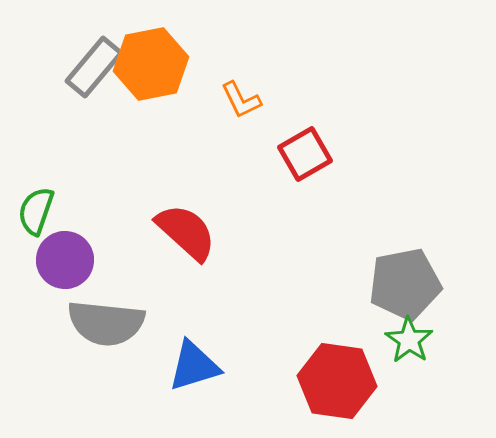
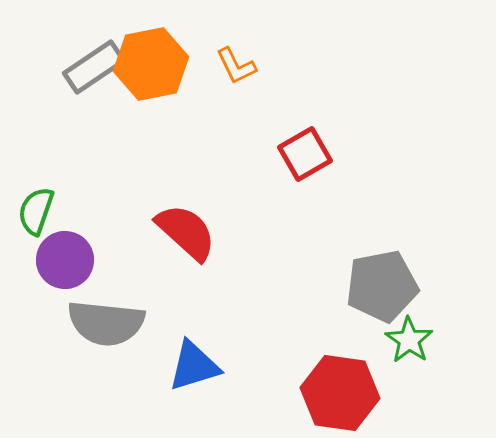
gray rectangle: rotated 16 degrees clockwise
orange L-shape: moved 5 px left, 34 px up
gray pentagon: moved 23 px left, 2 px down
red hexagon: moved 3 px right, 12 px down
